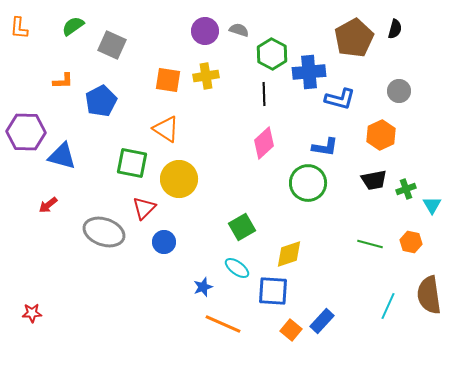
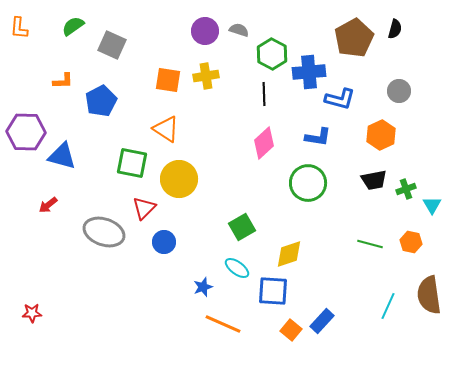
blue L-shape at (325, 147): moved 7 px left, 10 px up
